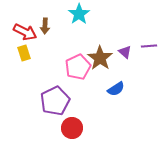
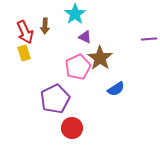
cyan star: moved 4 px left
red arrow: rotated 40 degrees clockwise
purple line: moved 7 px up
purple triangle: moved 40 px left, 15 px up; rotated 16 degrees counterclockwise
purple pentagon: moved 2 px up
